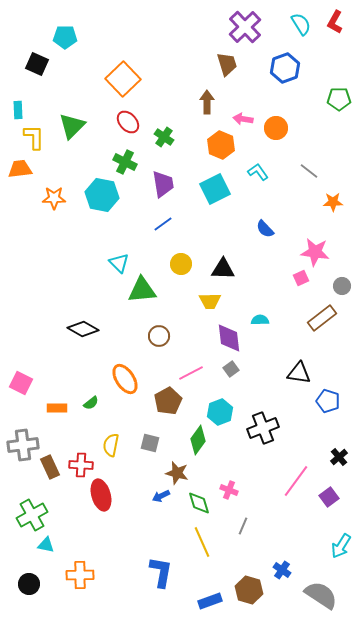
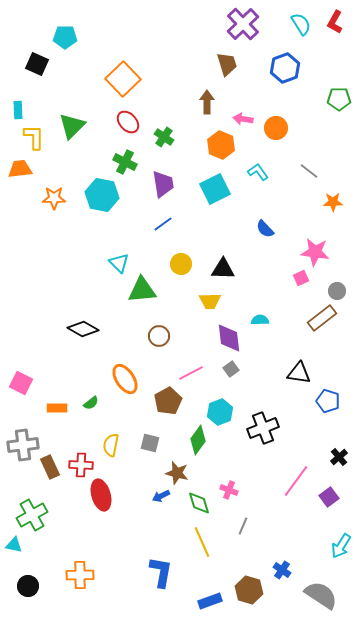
purple cross at (245, 27): moved 2 px left, 3 px up
gray circle at (342, 286): moved 5 px left, 5 px down
cyan triangle at (46, 545): moved 32 px left
black circle at (29, 584): moved 1 px left, 2 px down
